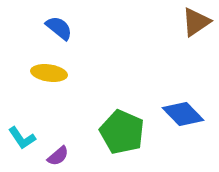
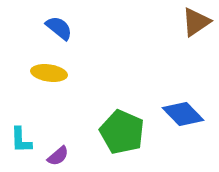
cyan L-shape: moved 1 px left, 2 px down; rotated 32 degrees clockwise
